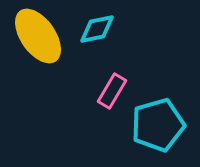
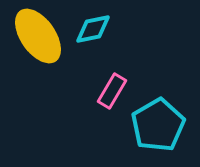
cyan diamond: moved 4 px left
cyan pentagon: rotated 14 degrees counterclockwise
